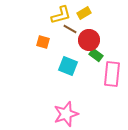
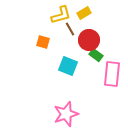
brown line: rotated 32 degrees clockwise
